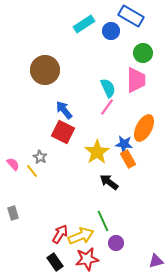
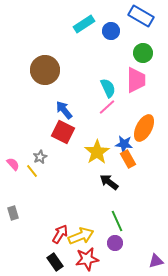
blue rectangle: moved 10 px right
pink line: rotated 12 degrees clockwise
gray star: rotated 16 degrees clockwise
green line: moved 14 px right
purple circle: moved 1 px left
